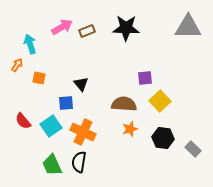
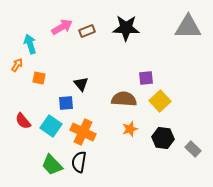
purple square: moved 1 px right
brown semicircle: moved 5 px up
cyan square: rotated 20 degrees counterclockwise
green trapezoid: rotated 20 degrees counterclockwise
